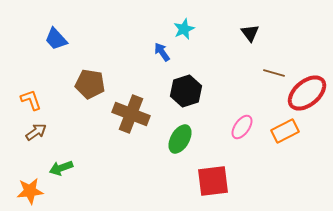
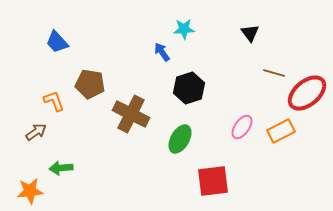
cyan star: rotated 20 degrees clockwise
blue trapezoid: moved 1 px right, 3 px down
black hexagon: moved 3 px right, 3 px up
orange L-shape: moved 23 px right, 1 px down
brown cross: rotated 6 degrees clockwise
orange rectangle: moved 4 px left
green arrow: rotated 15 degrees clockwise
